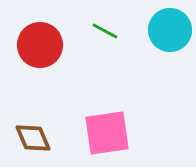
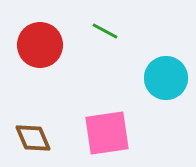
cyan circle: moved 4 px left, 48 px down
